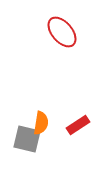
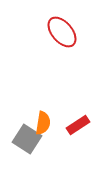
orange semicircle: moved 2 px right
gray square: rotated 20 degrees clockwise
